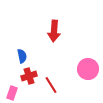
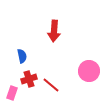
pink circle: moved 1 px right, 2 px down
red cross: moved 3 px down
red line: rotated 18 degrees counterclockwise
